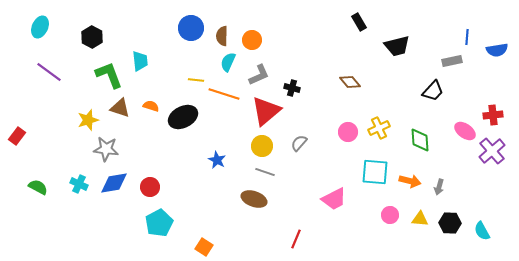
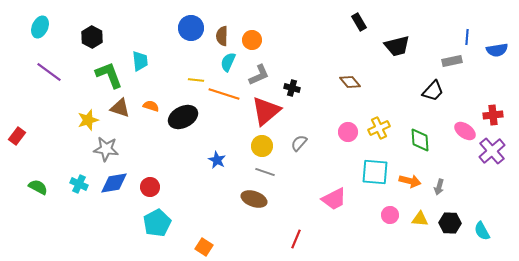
cyan pentagon at (159, 223): moved 2 px left
